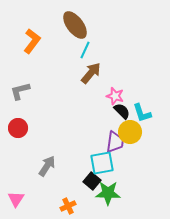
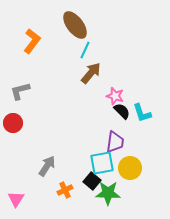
red circle: moved 5 px left, 5 px up
yellow circle: moved 36 px down
orange cross: moved 3 px left, 16 px up
